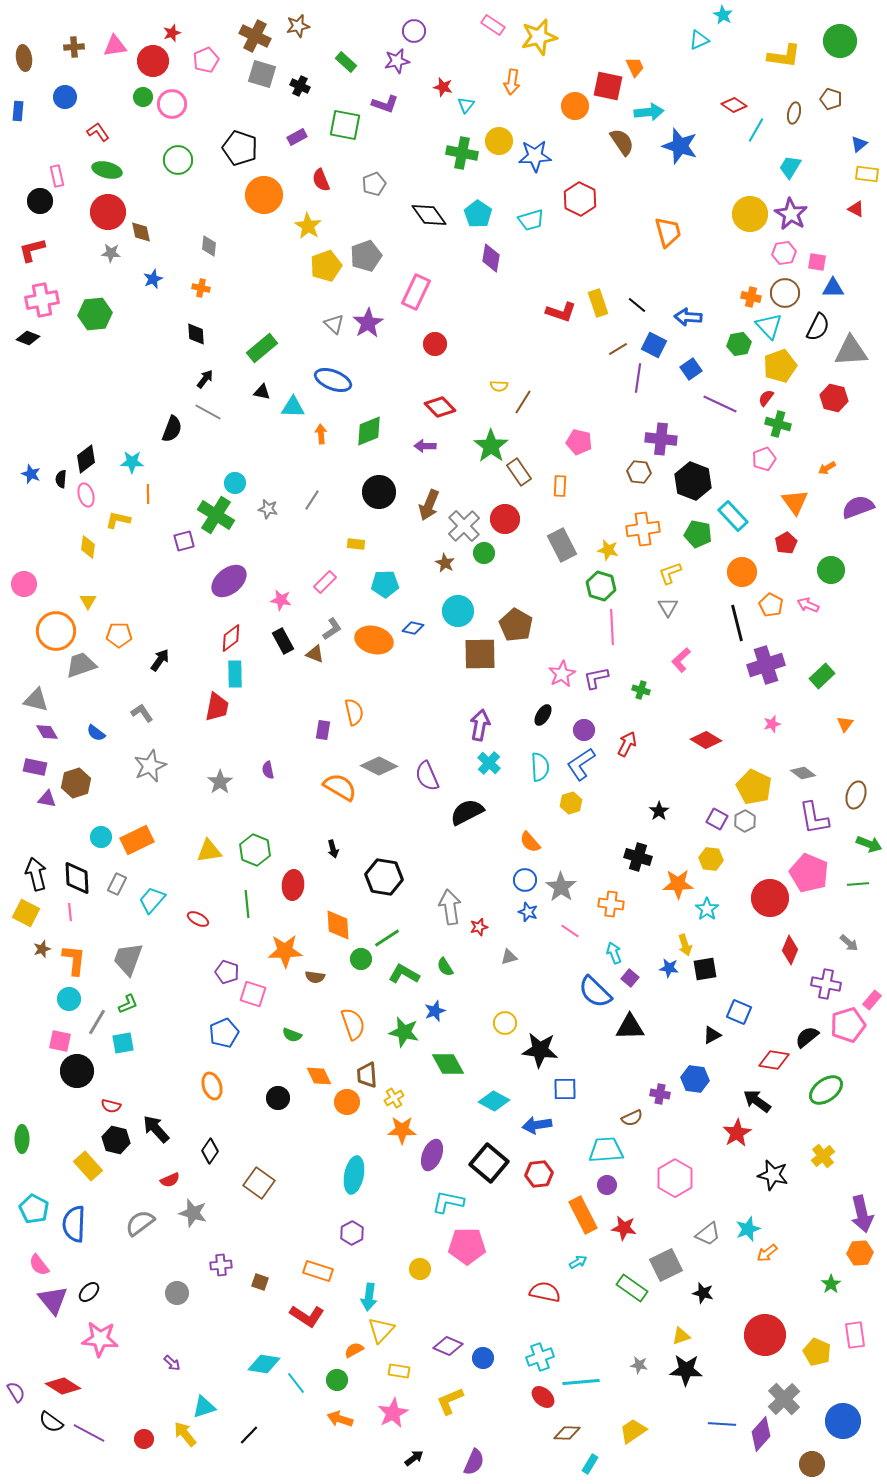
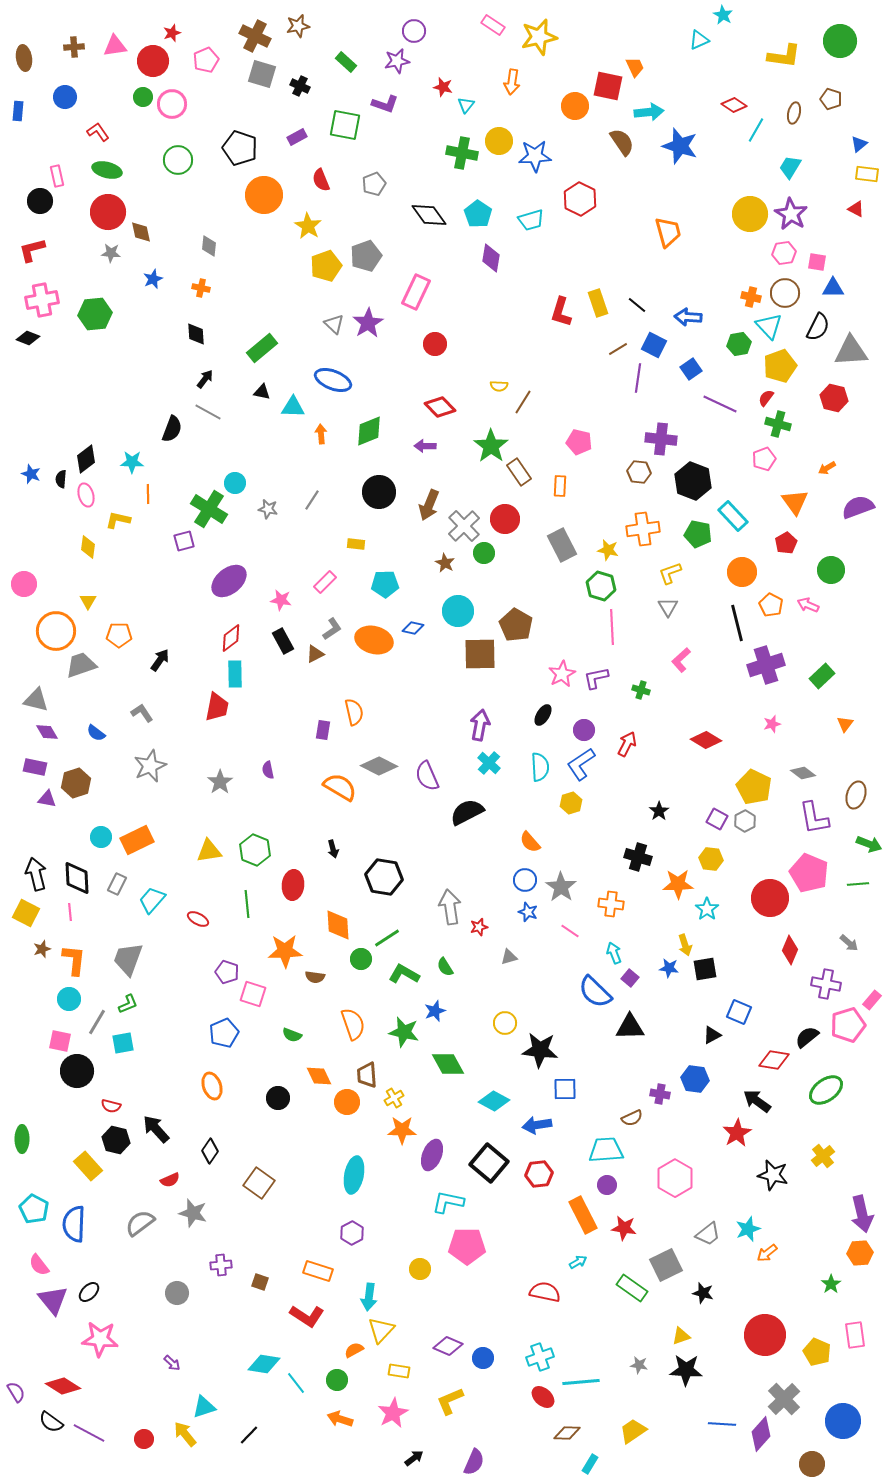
red L-shape at (561, 312): rotated 88 degrees clockwise
green cross at (216, 515): moved 7 px left, 6 px up
brown triangle at (315, 654): rotated 48 degrees counterclockwise
